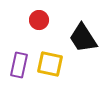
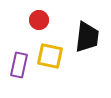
black trapezoid: moved 4 px right, 1 px up; rotated 140 degrees counterclockwise
yellow square: moved 8 px up
